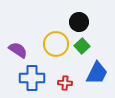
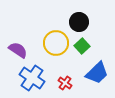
yellow circle: moved 1 px up
blue trapezoid: rotated 20 degrees clockwise
blue cross: rotated 35 degrees clockwise
red cross: rotated 32 degrees clockwise
